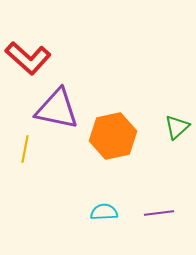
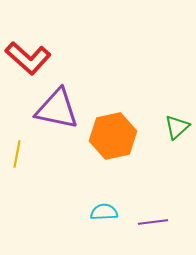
yellow line: moved 8 px left, 5 px down
purple line: moved 6 px left, 9 px down
